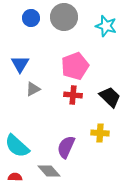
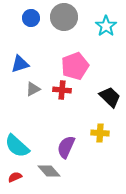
cyan star: rotated 20 degrees clockwise
blue triangle: rotated 42 degrees clockwise
red cross: moved 11 px left, 5 px up
red semicircle: rotated 24 degrees counterclockwise
